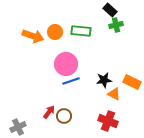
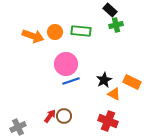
black star: rotated 21 degrees counterclockwise
red arrow: moved 1 px right, 4 px down
